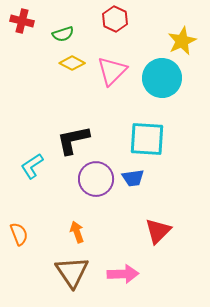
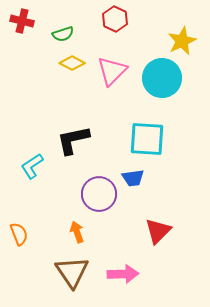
purple circle: moved 3 px right, 15 px down
